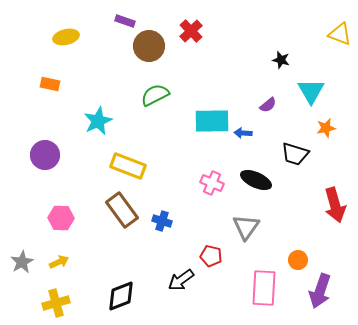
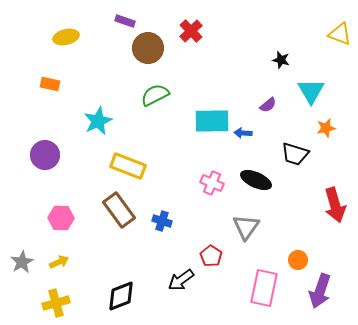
brown circle: moved 1 px left, 2 px down
brown rectangle: moved 3 px left
red pentagon: rotated 20 degrees clockwise
pink rectangle: rotated 9 degrees clockwise
